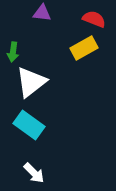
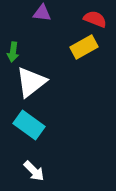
red semicircle: moved 1 px right
yellow rectangle: moved 1 px up
white arrow: moved 2 px up
